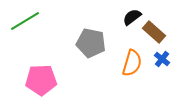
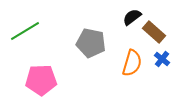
green line: moved 10 px down
